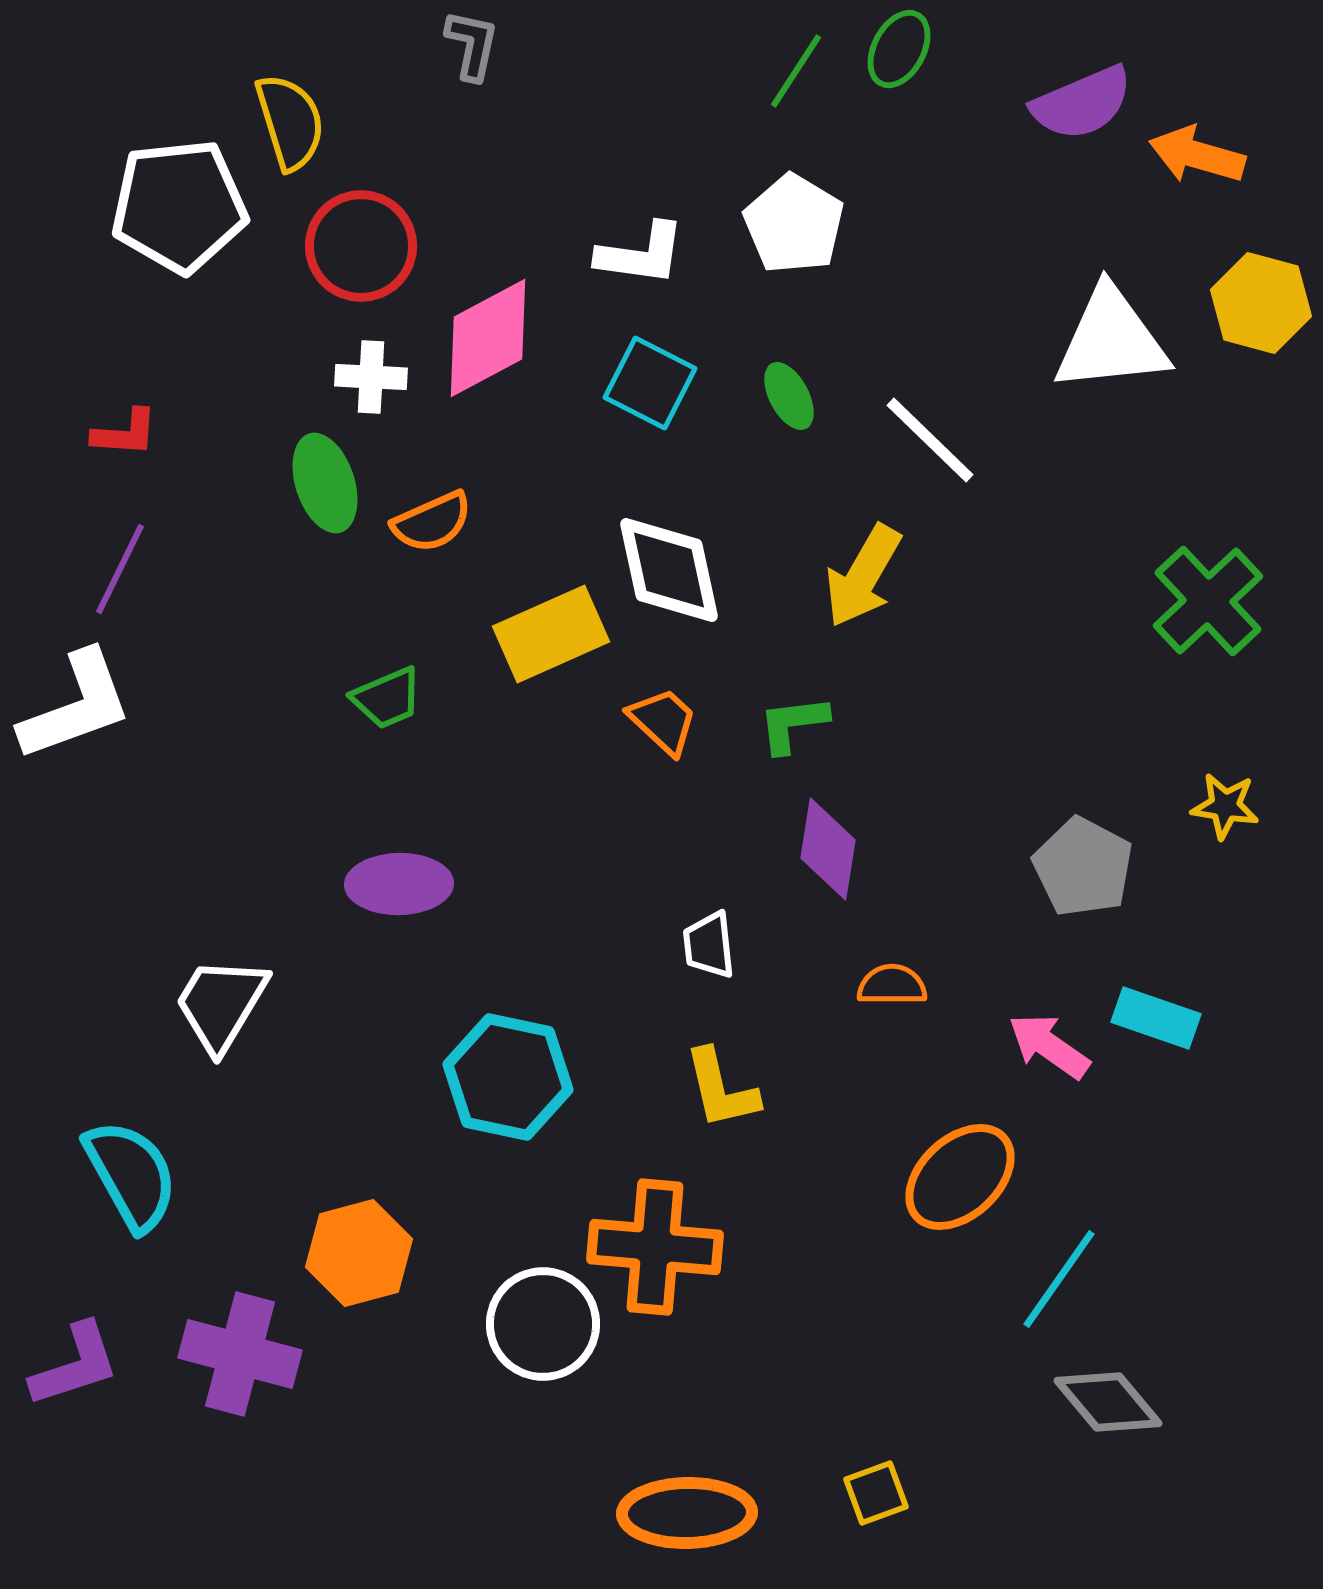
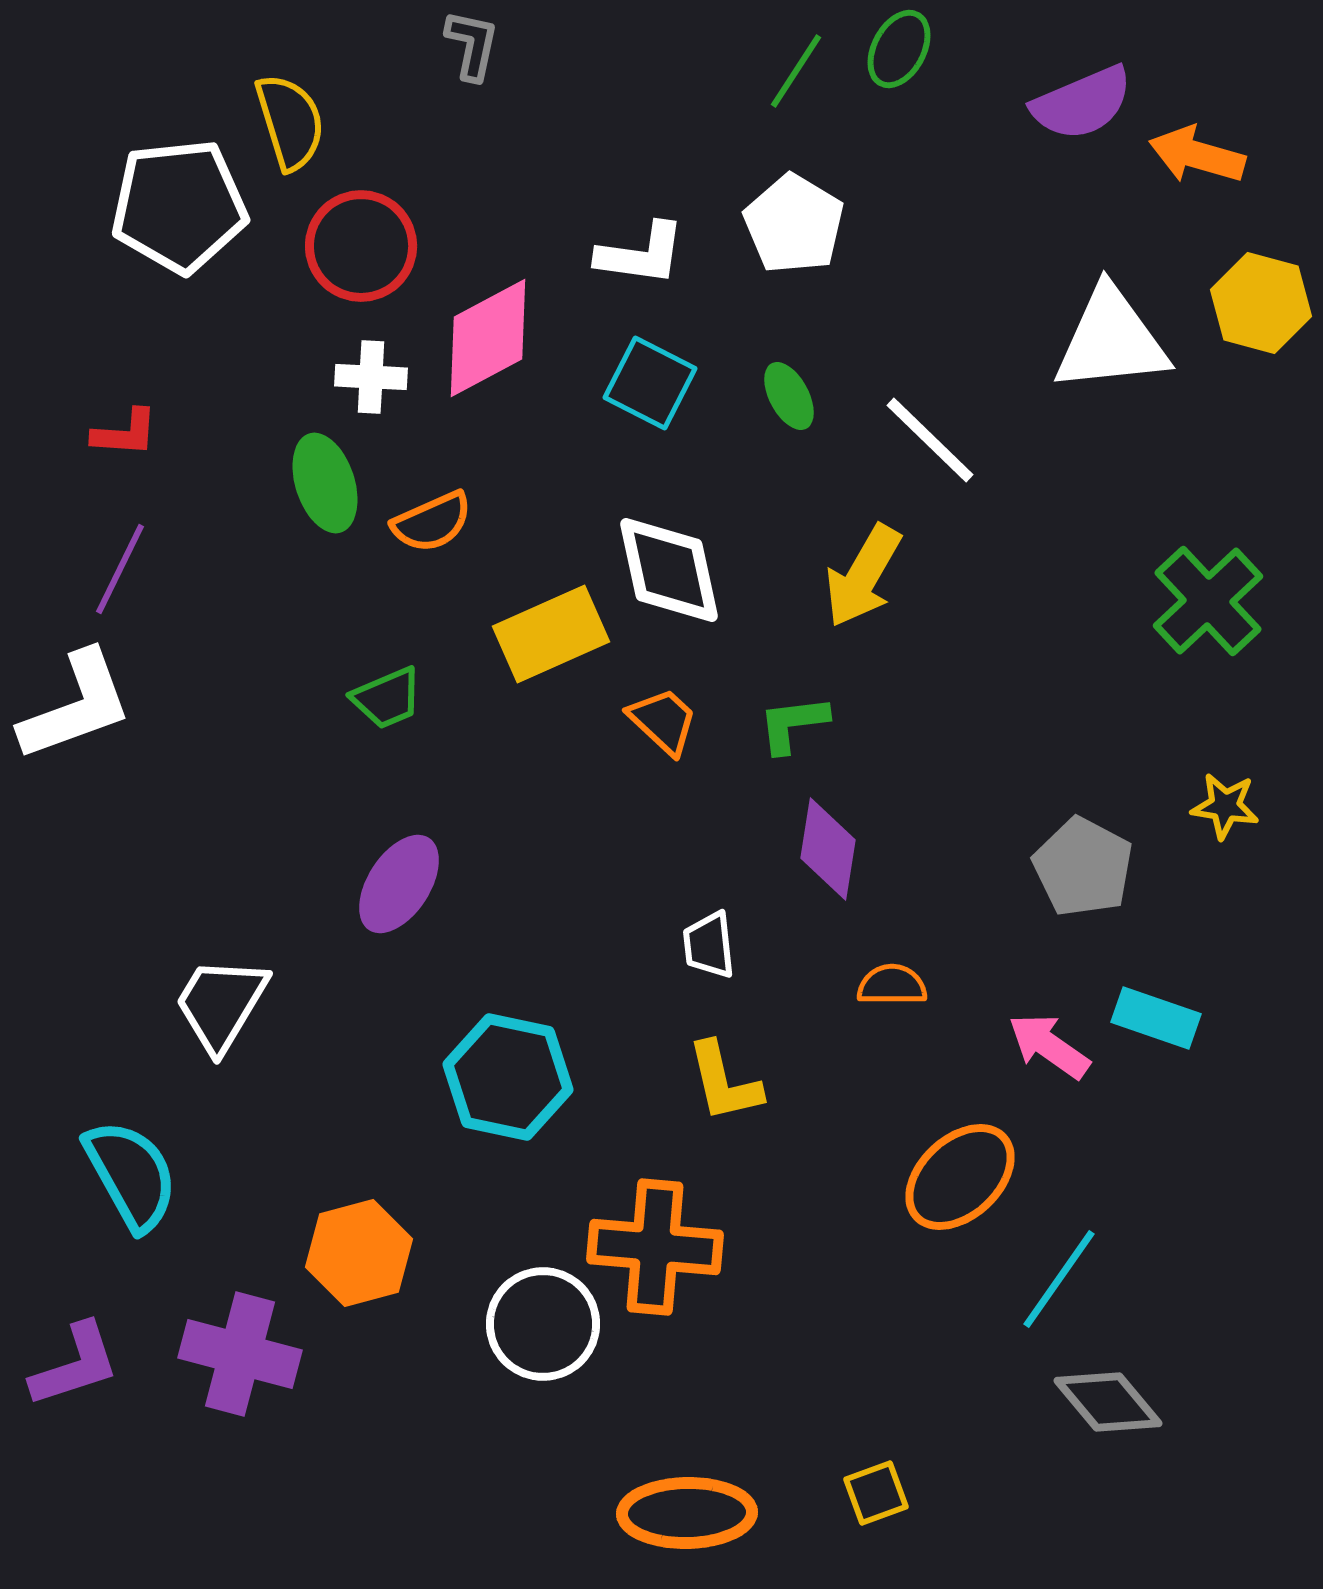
purple ellipse at (399, 884): rotated 56 degrees counterclockwise
yellow L-shape at (721, 1089): moved 3 px right, 7 px up
